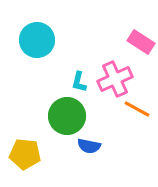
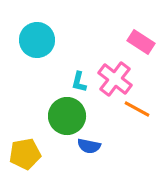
pink cross: rotated 28 degrees counterclockwise
yellow pentagon: rotated 16 degrees counterclockwise
